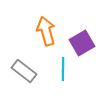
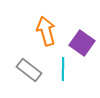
purple square: rotated 25 degrees counterclockwise
gray rectangle: moved 5 px right, 1 px up
